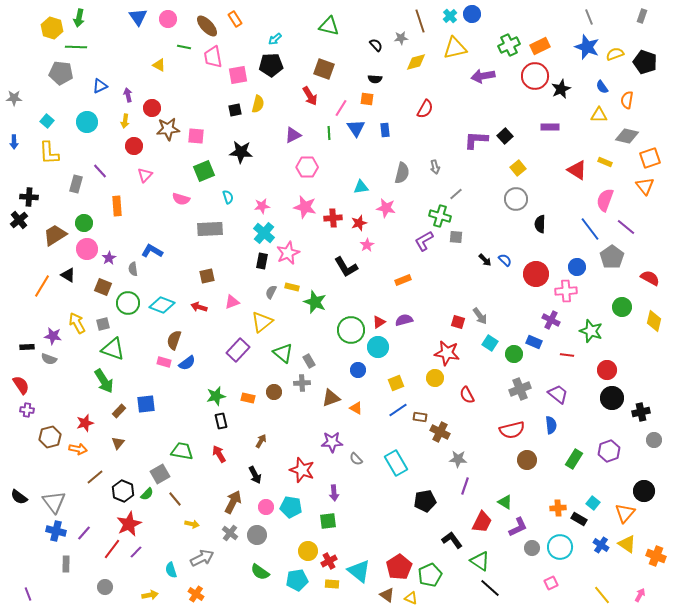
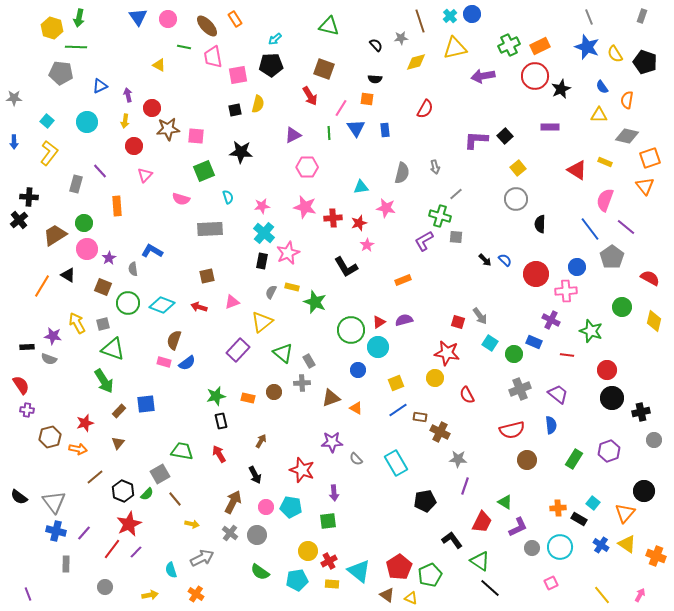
yellow semicircle at (615, 54): rotated 102 degrees counterclockwise
yellow L-shape at (49, 153): rotated 140 degrees counterclockwise
